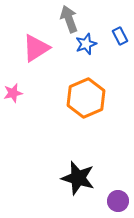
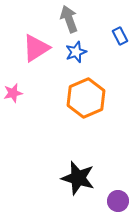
blue star: moved 10 px left, 8 px down
